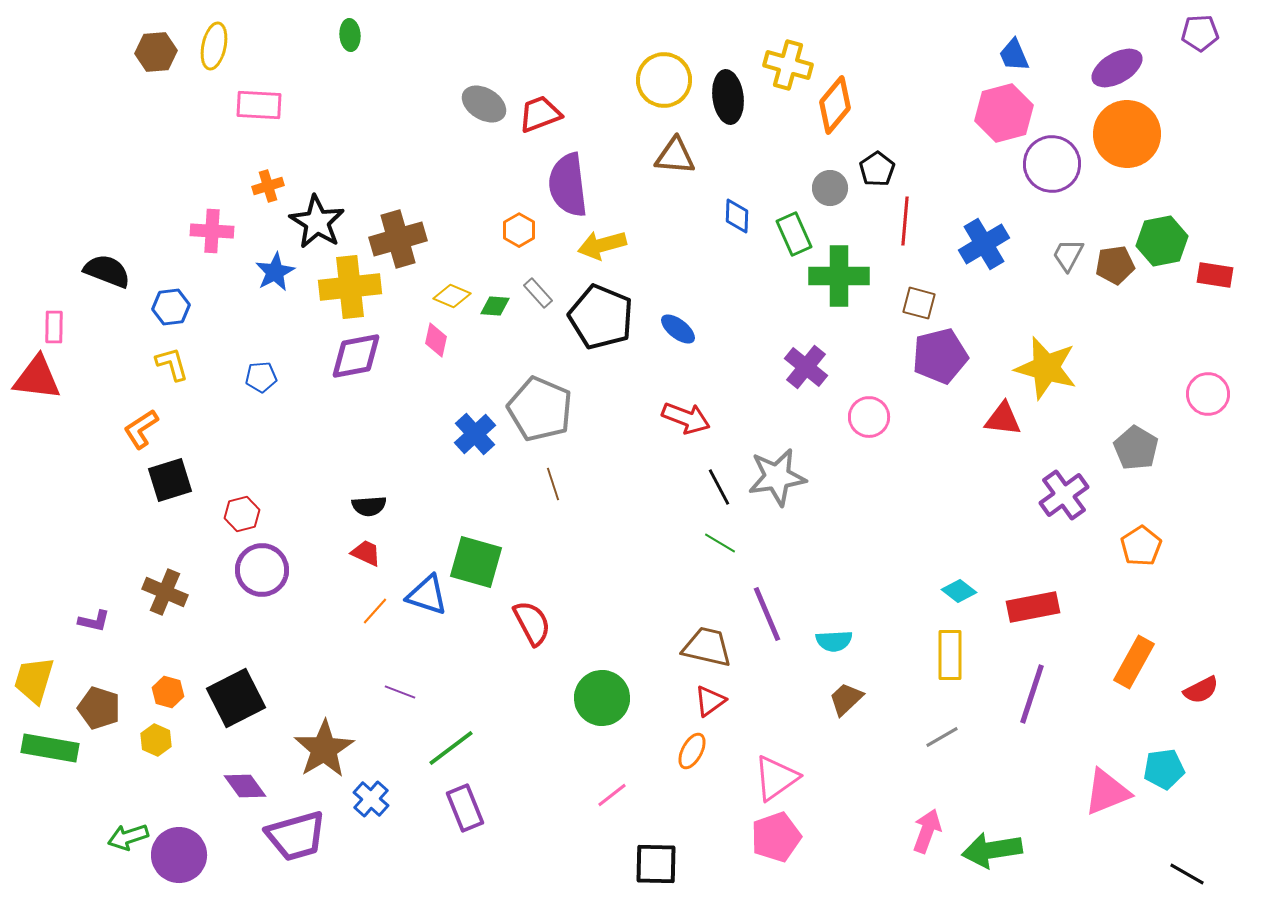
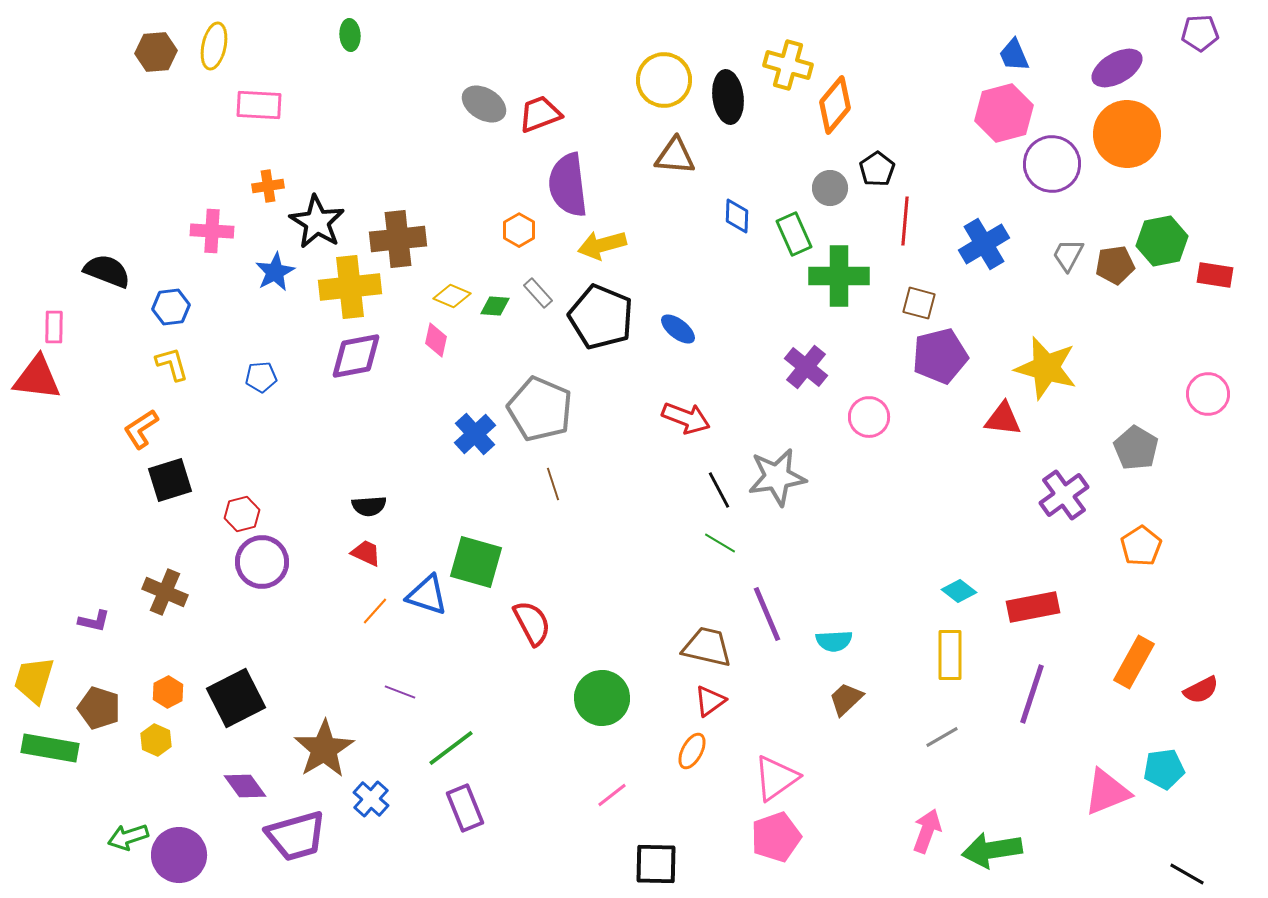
orange cross at (268, 186): rotated 8 degrees clockwise
brown cross at (398, 239): rotated 10 degrees clockwise
black line at (719, 487): moved 3 px down
purple circle at (262, 570): moved 8 px up
orange hexagon at (168, 692): rotated 16 degrees clockwise
